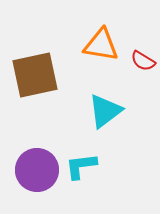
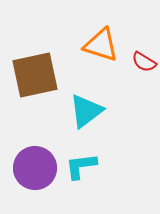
orange triangle: rotated 9 degrees clockwise
red semicircle: moved 1 px right, 1 px down
cyan triangle: moved 19 px left
purple circle: moved 2 px left, 2 px up
